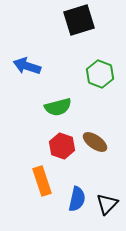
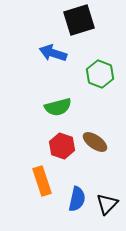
blue arrow: moved 26 px right, 13 px up
